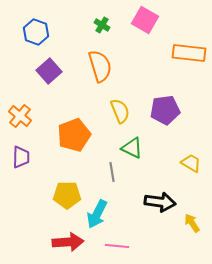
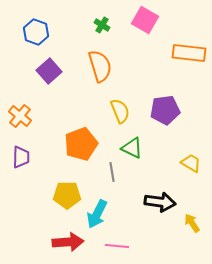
orange pentagon: moved 7 px right, 9 px down
